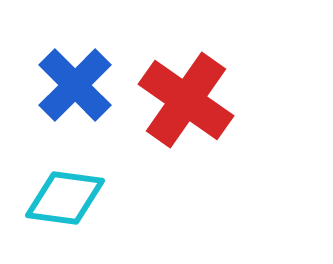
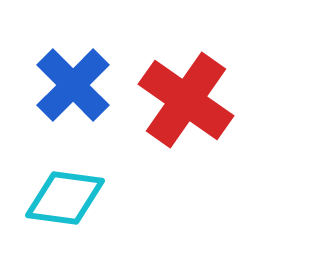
blue cross: moved 2 px left
